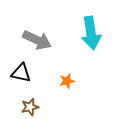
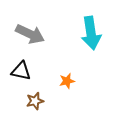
gray arrow: moved 7 px left, 6 px up
black triangle: moved 2 px up
brown star: moved 5 px right, 6 px up
